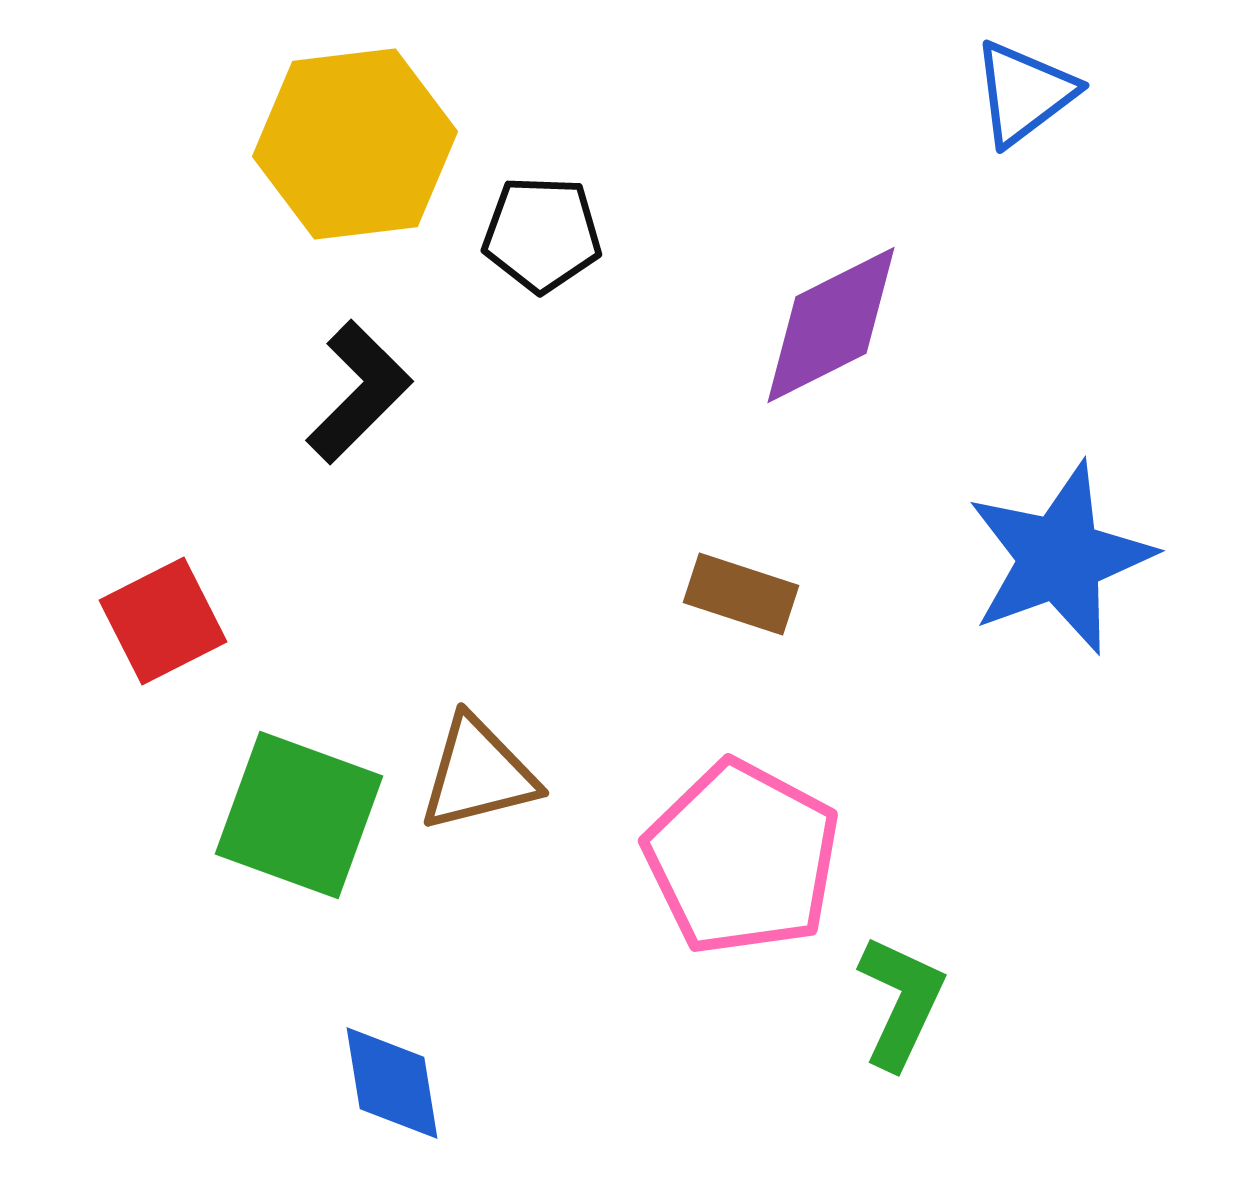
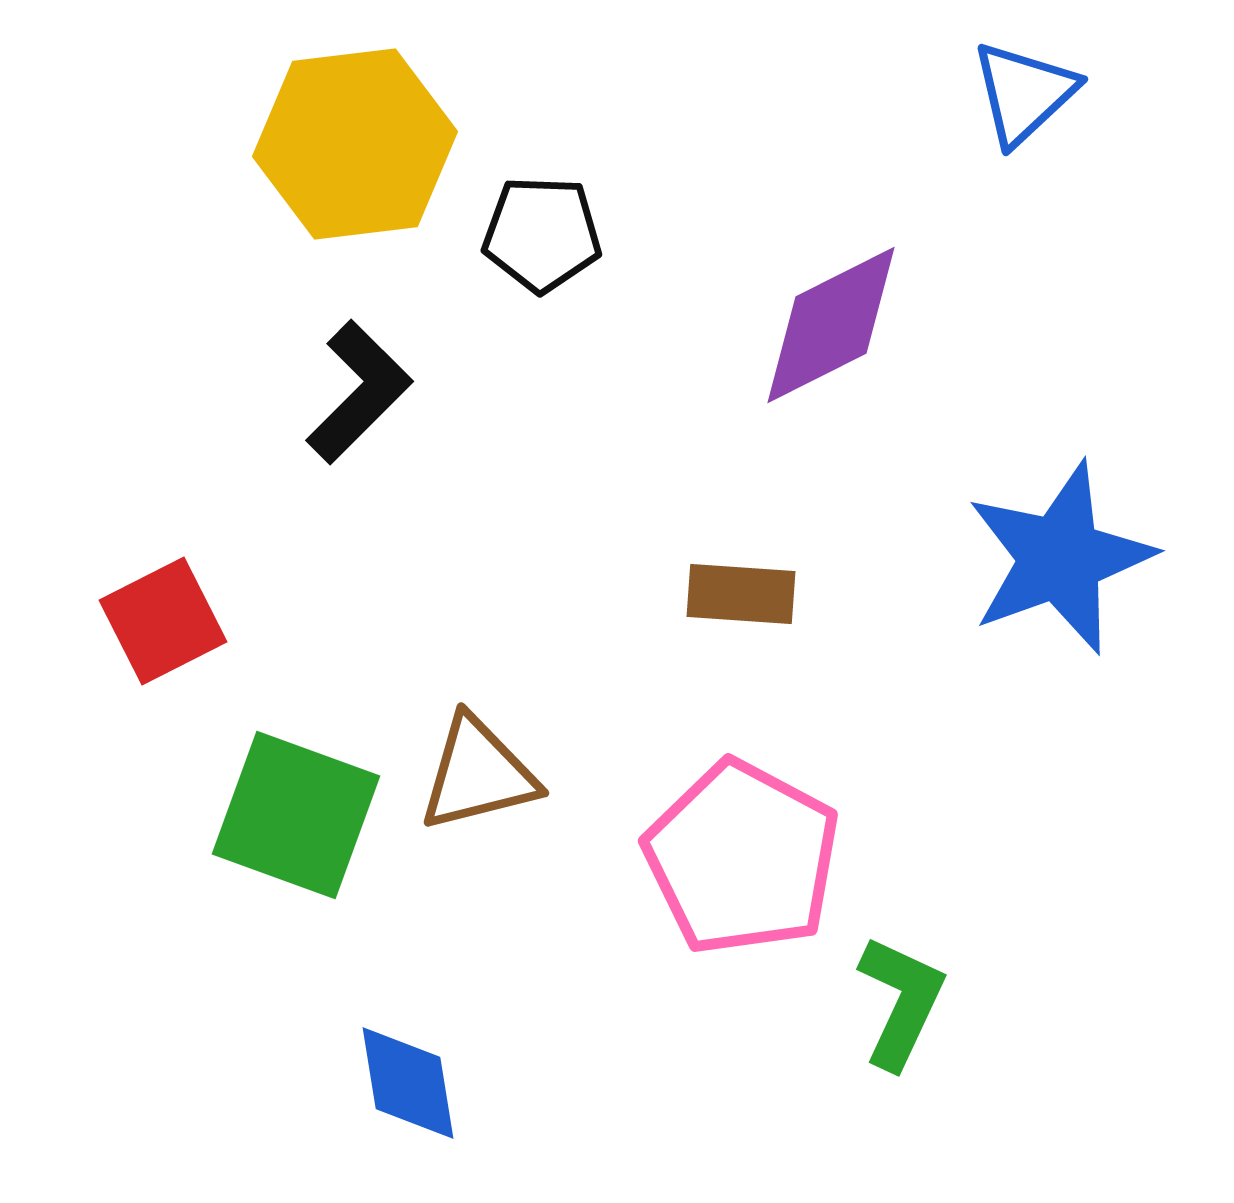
blue triangle: rotated 6 degrees counterclockwise
brown rectangle: rotated 14 degrees counterclockwise
green square: moved 3 px left
blue diamond: moved 16 px right
